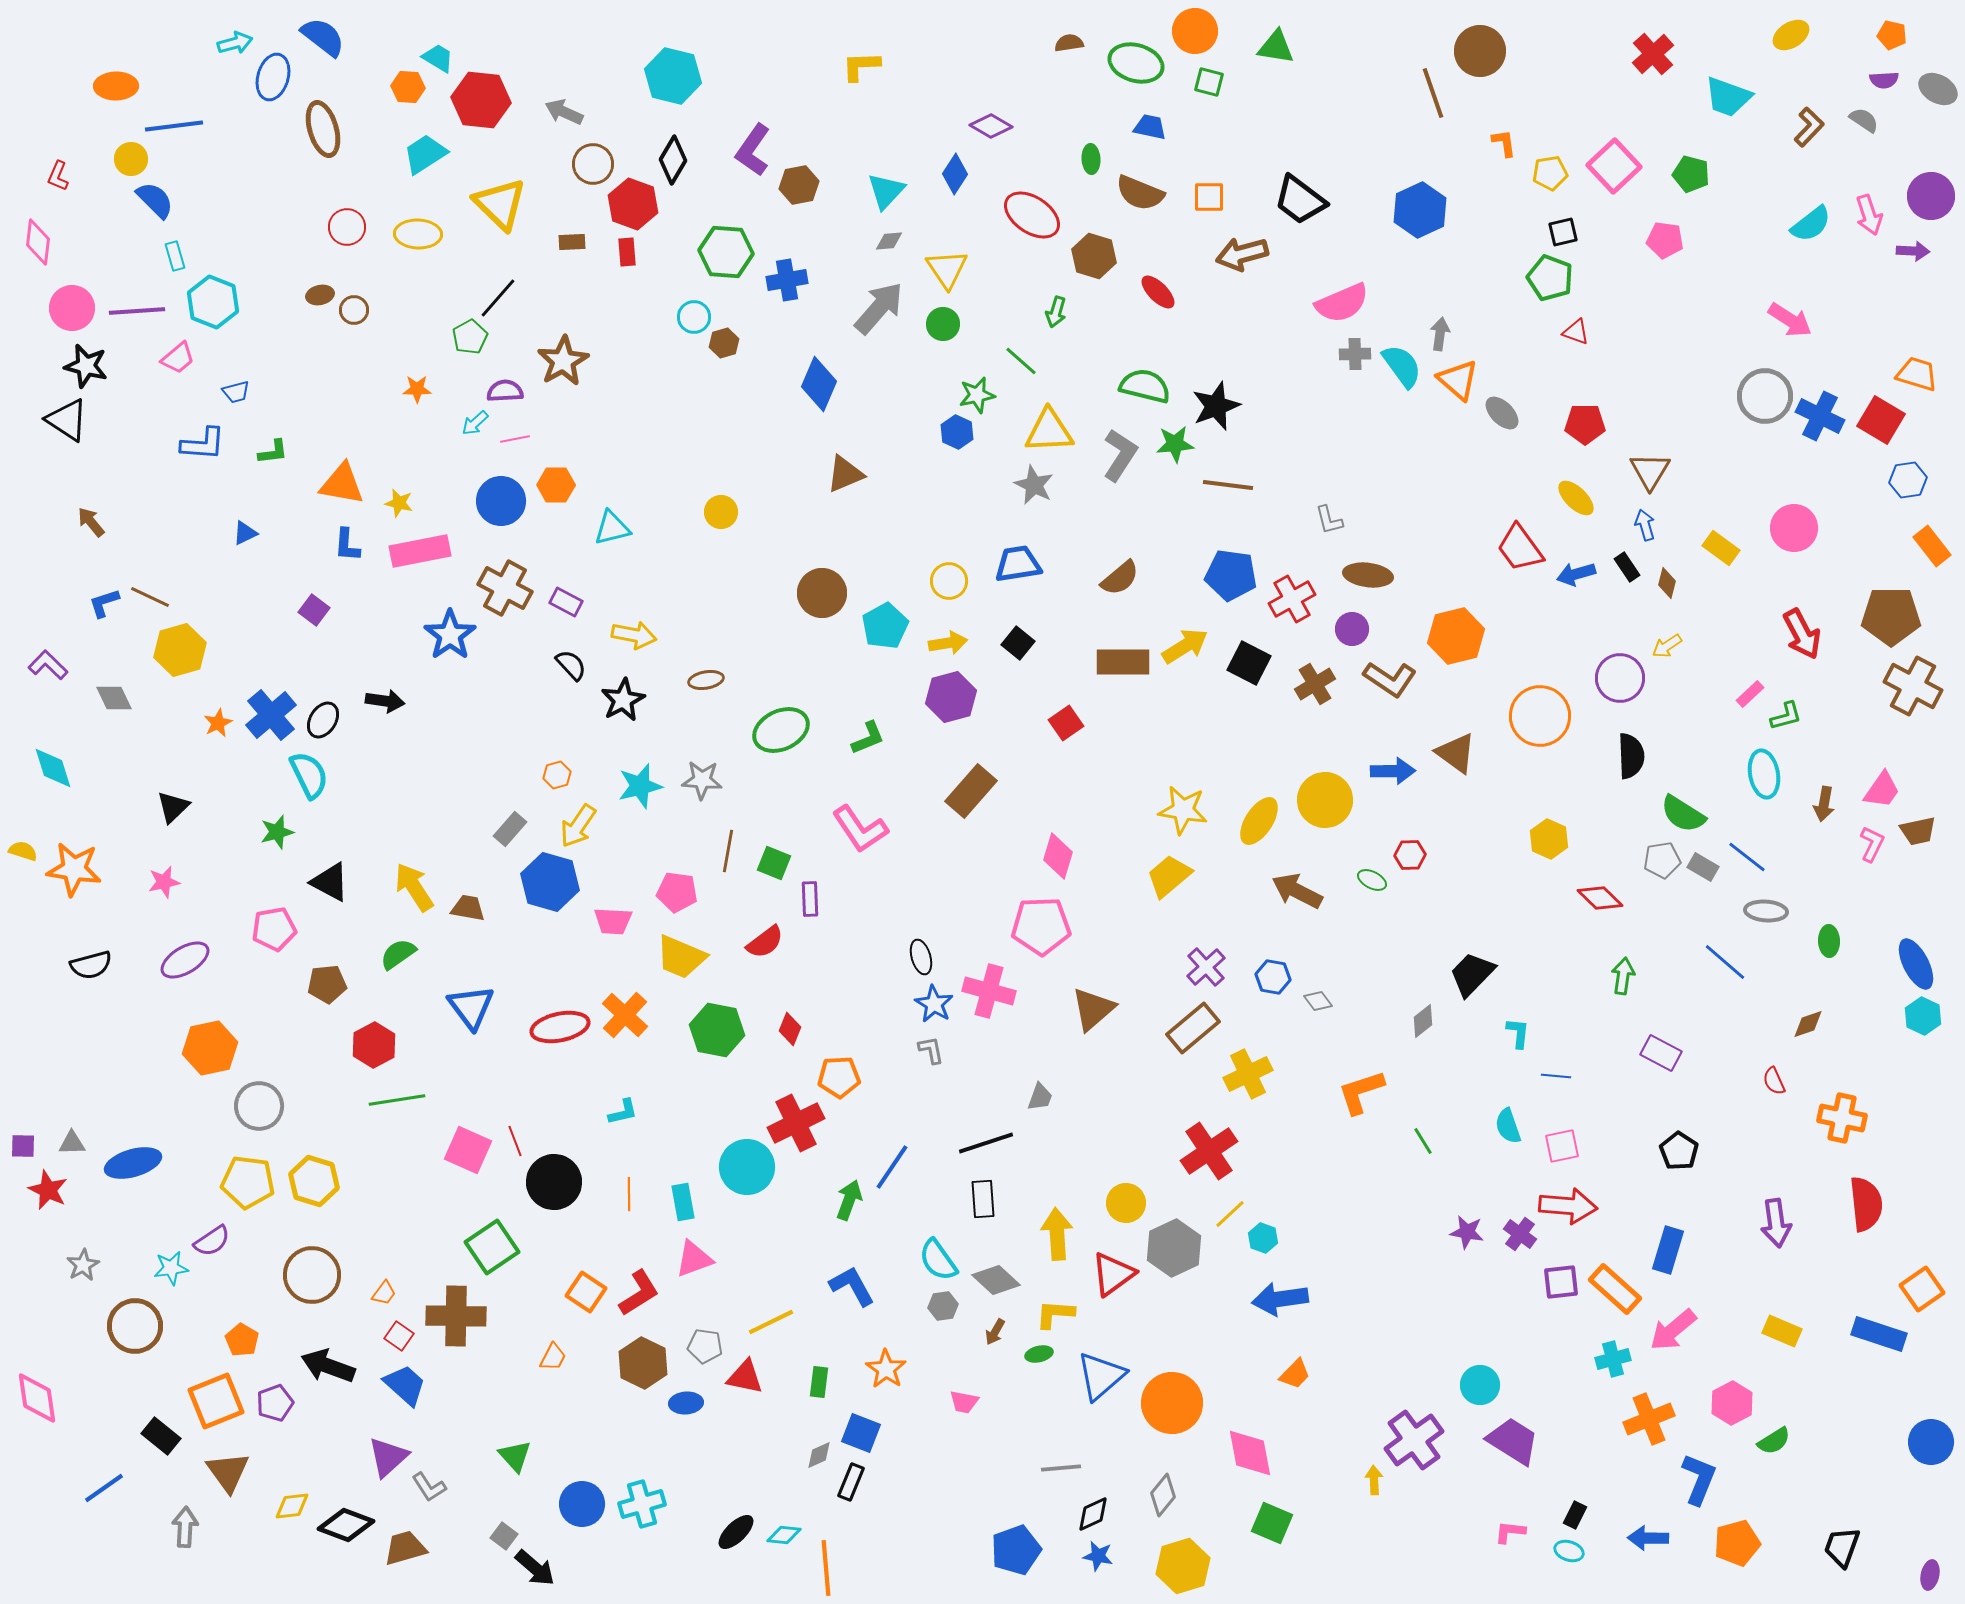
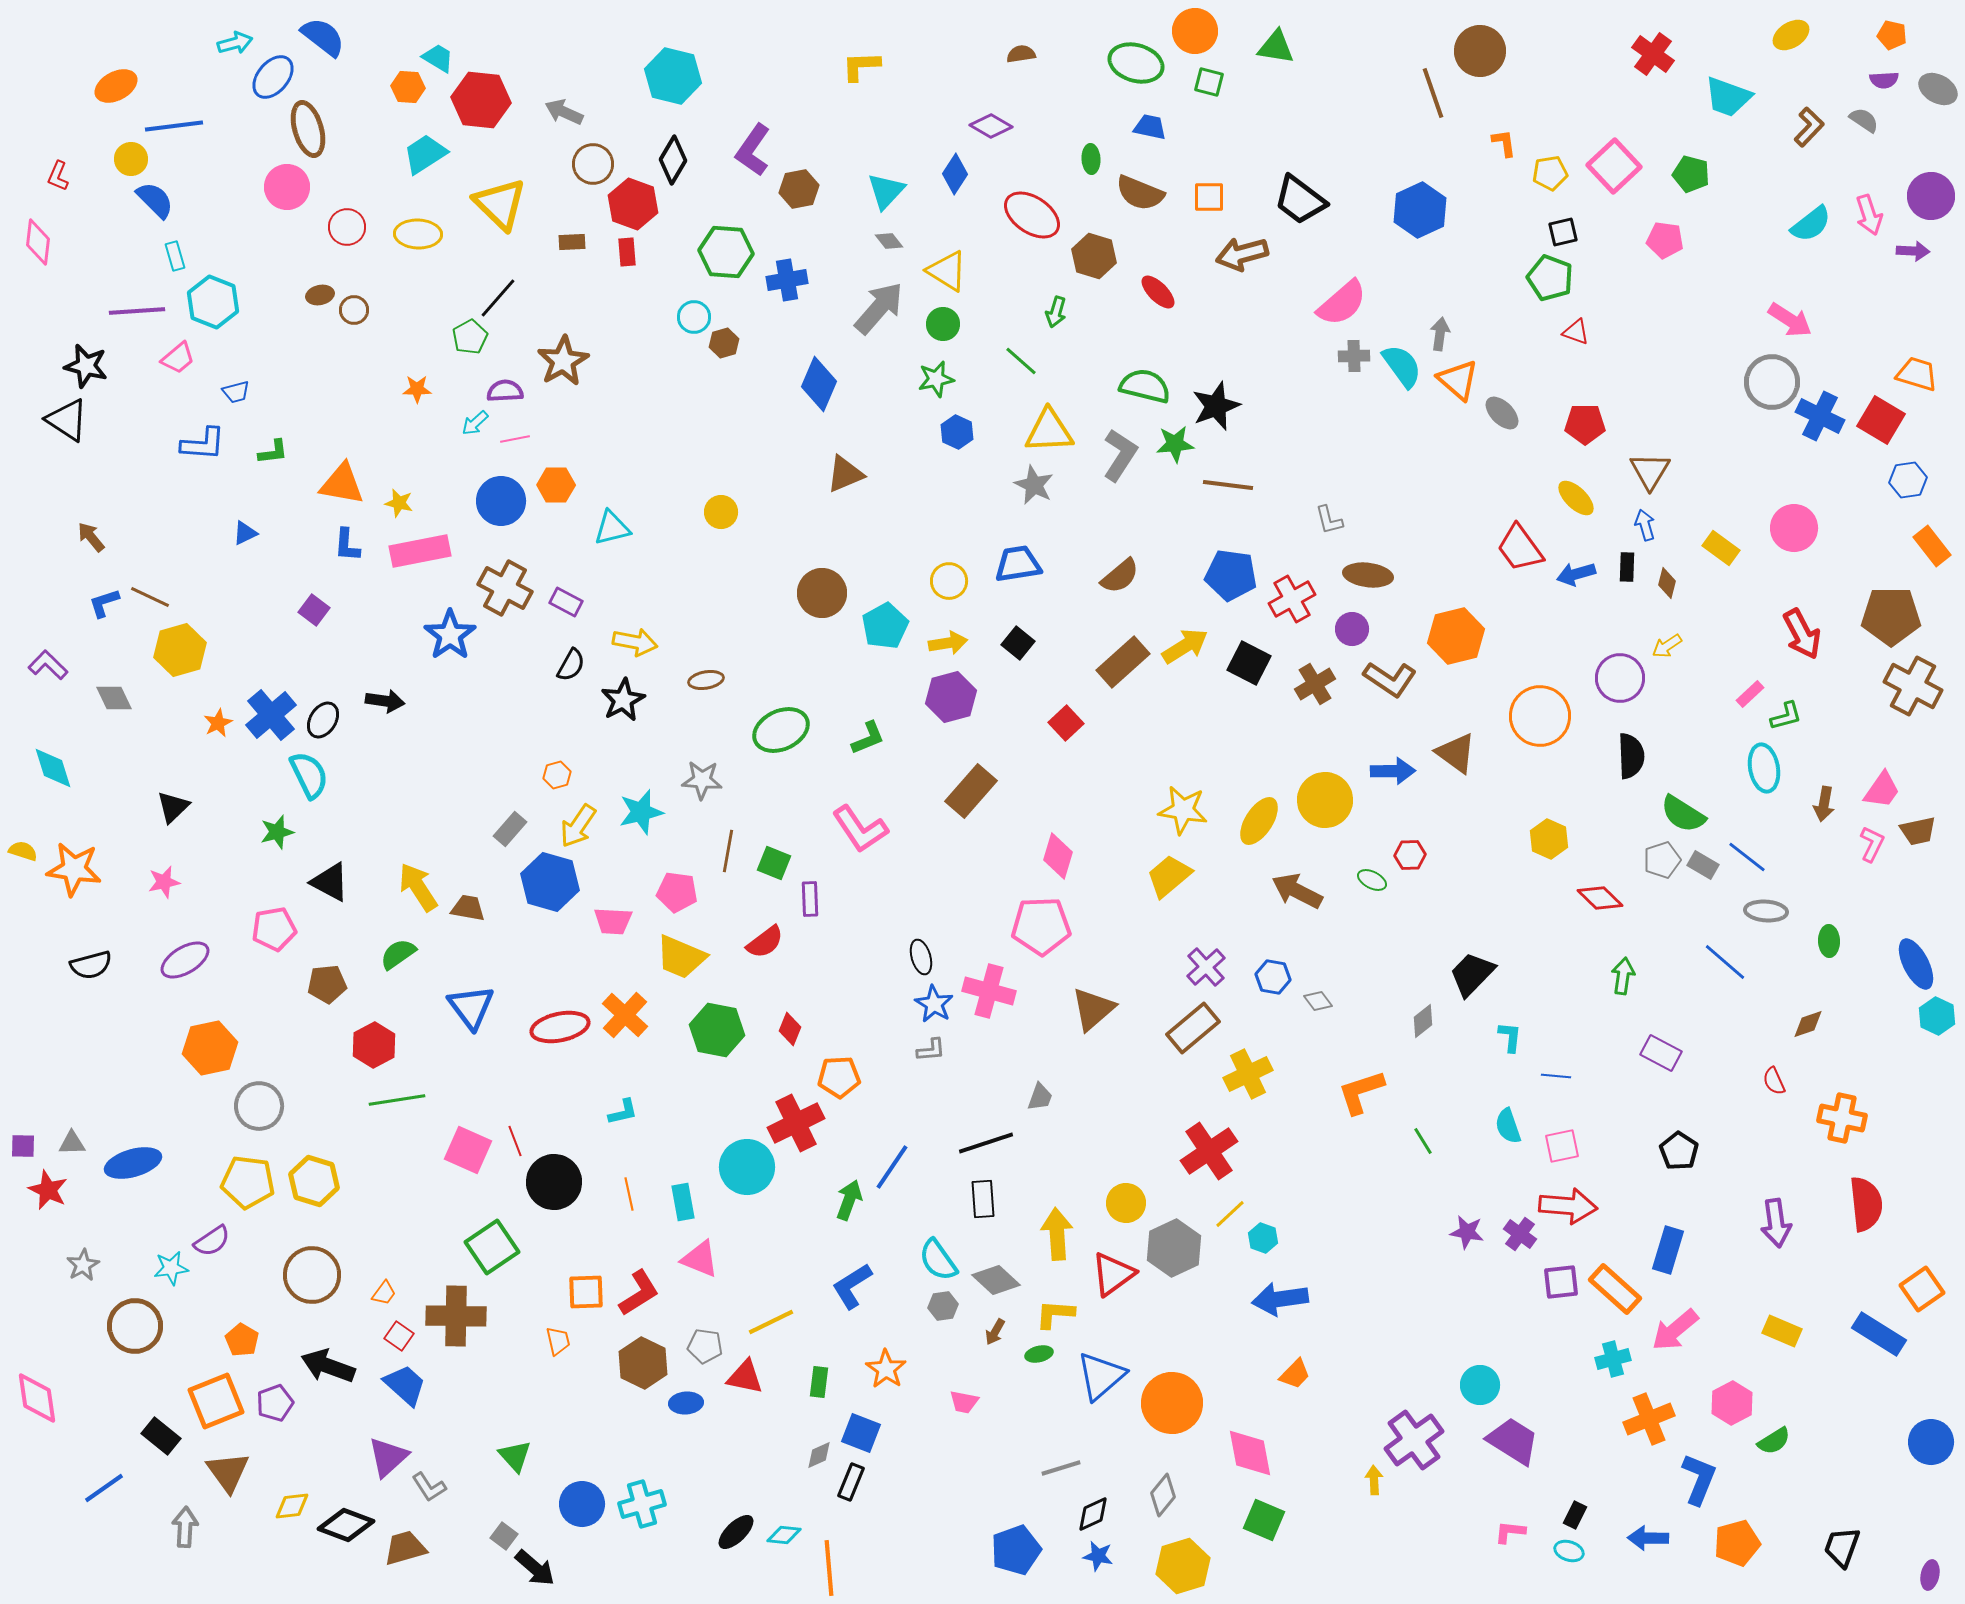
brown semicircle at (1069, 43): moved 48 px left, 11 px down
red cross at (1653, 54): rotated 12 degrees counterclockwise
blue ellipse at (273, 77): rotated 24 degrees clockwise
orange ellipse at (116, 86): rotated 27 degrees counterclockwise
brown ellipse at (323, 129): moved 15 px left
brown hexagon at (799, 185): moved 4 px down
gray diamond at (889, 241): rotated 56 degrees clockwise
yellow triangle at (947, 269): moved 2 px down; rotated 24 degrees counterclockwise
pink semicircle at (1342, 303): rotated 18 degrees counterclockwise
pink circle at (72, 308): moved 215 px right, 121 px up
gray cross at (1355, 354): moved 1 px left, 2 px down
green star at (977, 395): moved 41 px left, 16 px up
gray circle at (1765, 396): moved 7 px right, 14 px up
brown arrow at (91, 522): moved 15 px down
black rectangle at (1627, 567): rotated 36 degrees clockwise
brown semicircle at (1120, 578): moved 2 px up
yellow arrow at (634, 635): moved 1 px right, 7 px down
brown rectangle at (1123, 662): rotated 42 degrees counterclockwise
black semicircle at (571, 665): rotated 72 degrees clockwise
red square at (1066, 723): rotated 8 degrees counterclockwise
cyan ellipse at (1764, 774): moved 6 px up
cyan star at (640, 786): moved 1 px right, 26 px down
gray pentagon at (1662, 860): rotated 9 degrees counterclockwise
gray rectangle at (1703, 867): moved 2 px up
yellow arrow at (414, 887): moved 4 px right
cyan hexagon at (1923, 1016): moved 14 px right
cyan L-shape at (1518, 1033): moved 8 px left, 4 px down
gray L-shape at (931, 1050): rotated 96 degrees clockwise
orange line at (629, 1194): rotated 12 degrees counterclockwise
pink triangle at (694, 1259): moved 6 px right; rotated 42 degrees clockwise
blue L-shape at (852, 1286): rotated 93 degrees counterclockwise
orange square at (586, 1292): rotated 36 degrees counterclockwise
pink arrow at (1673, 1330): moved 2 px right
blue rectangle at (1879, 1334): rotated 14 degrees clockwise
orange trapezoid at (553, 1357): moved 5 px right, 16 px up; rotated 40 degrees counterclockwise
gray line at (1061, 1468): rotated 12 degrees counterclockwise
green square at (1272, 1523): moved 8 px left, 3 px up
orange line at (826, 1568): moved 3 px right
